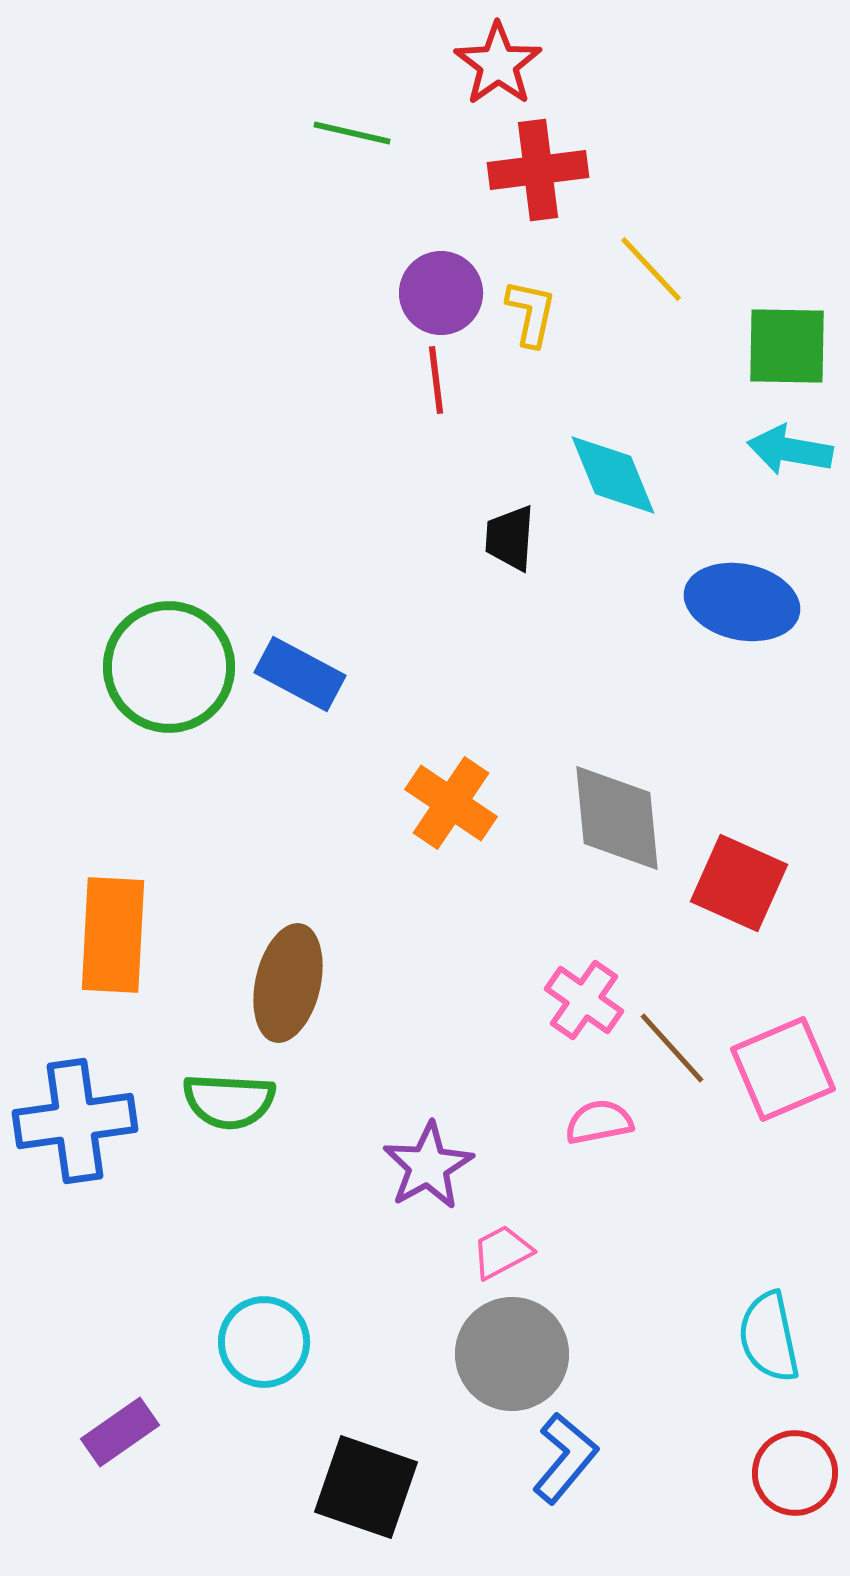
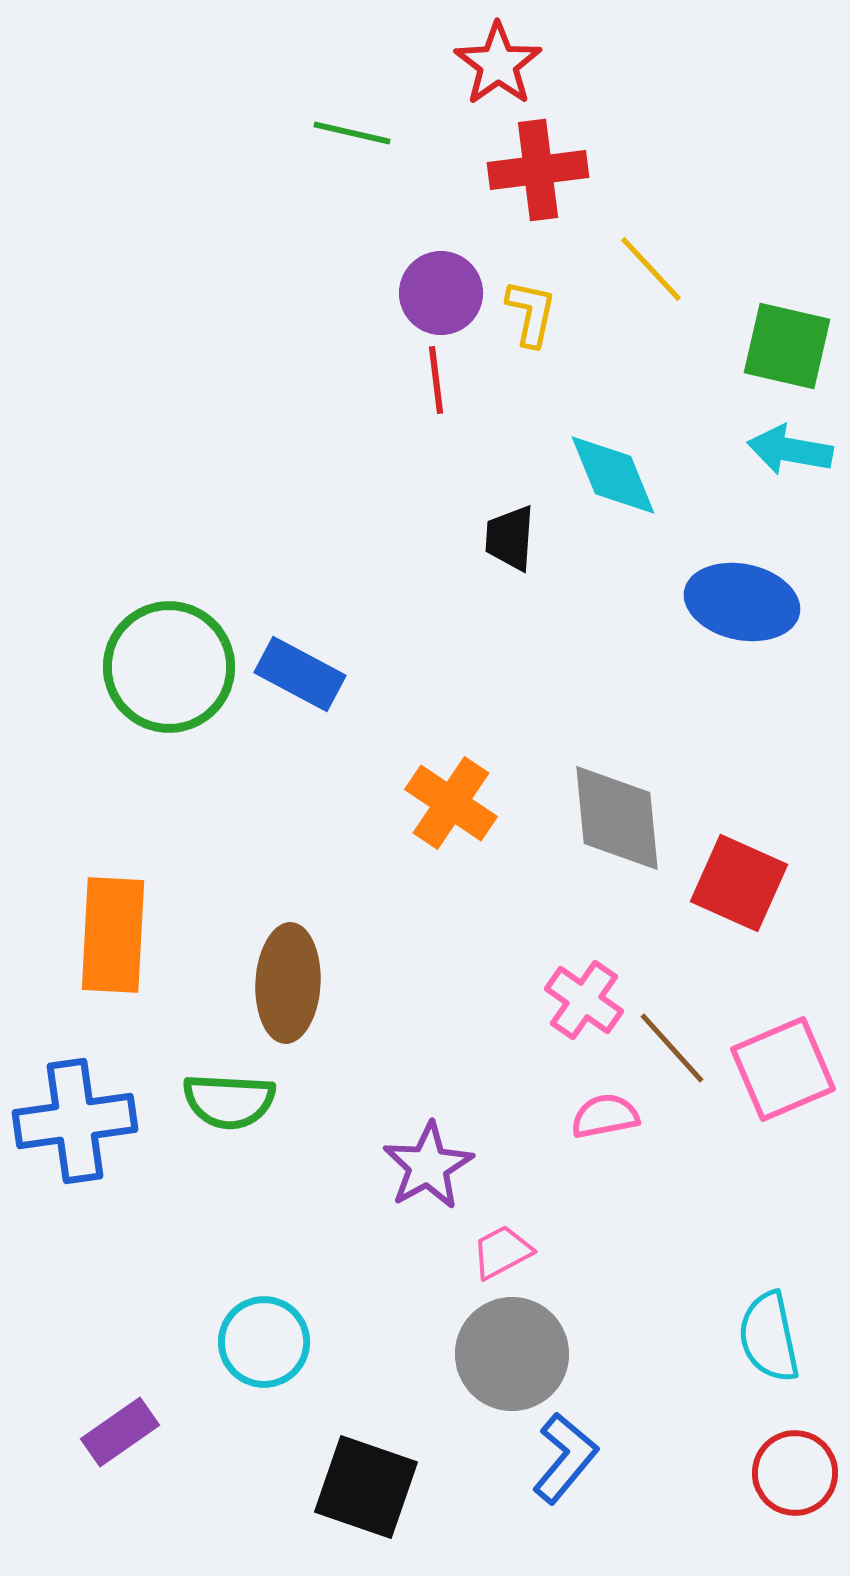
green square: rotated 12 degrees clockwise
brown ellipse: rotated 10 degrees counterclockwise
pink semicircle: moved 6 px right, 6 px up
